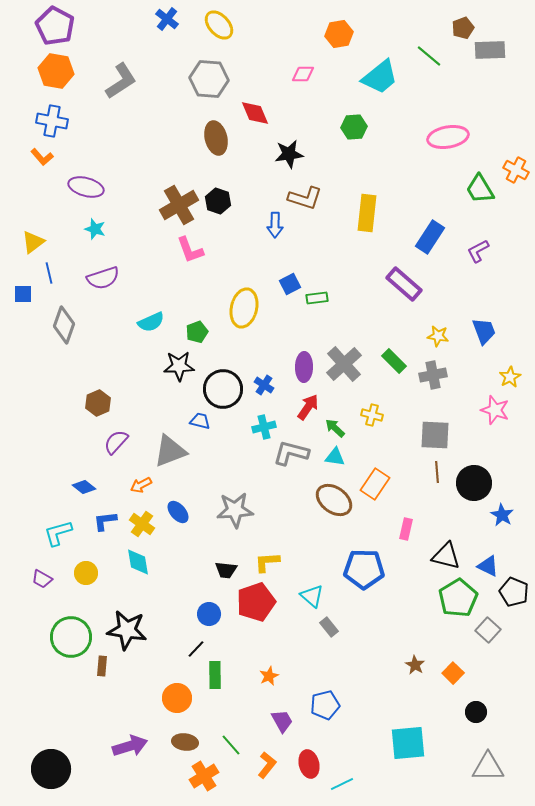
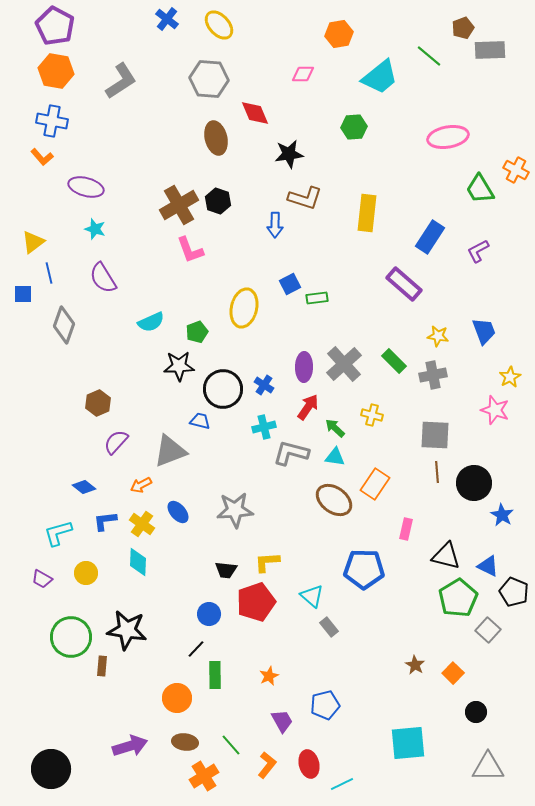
purple semicircle at (103, 278): rotated 76 degrees clockwise
cyan diamond at (138, 562): rotated 12 degrees clockwise
